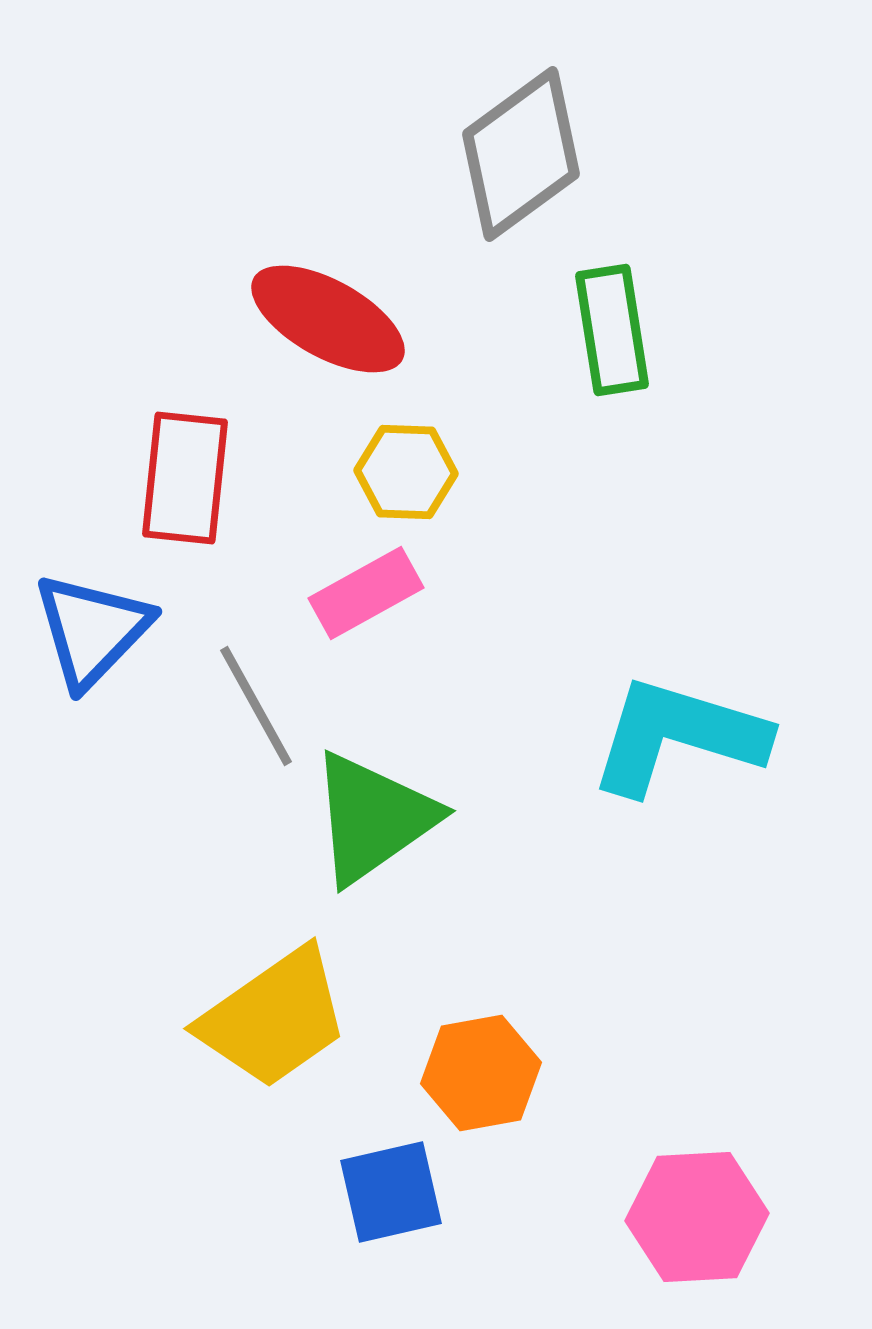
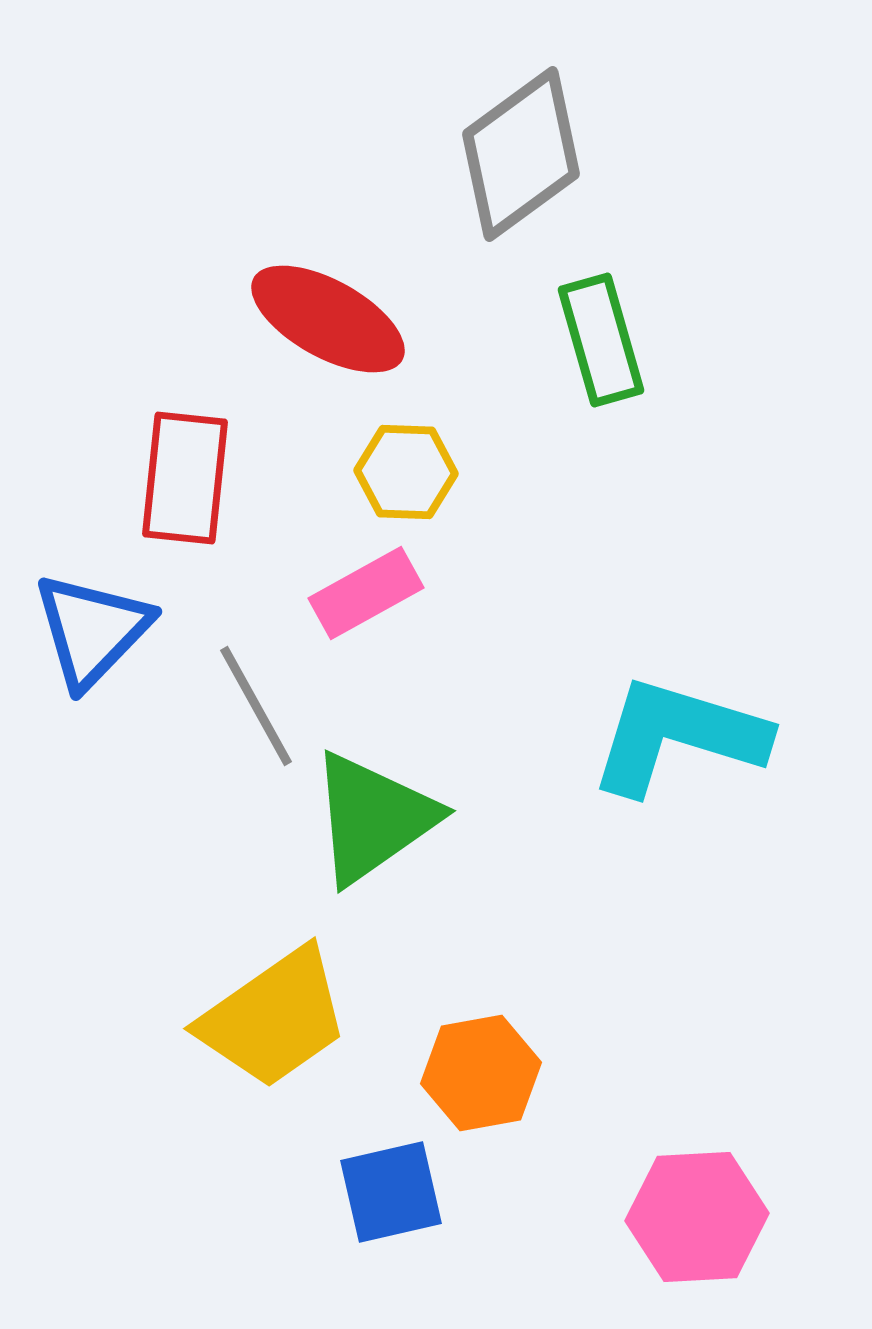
green rectangle: moved 11 px left, 10 px down; rotated 7 degrees counterclockwise
